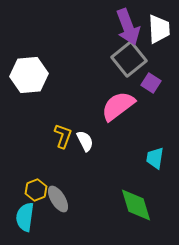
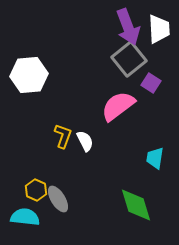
yellow hexagon: rotated 15 degrees counterclockwise
cyan semicircle: rotated 88 degrees clockwise
